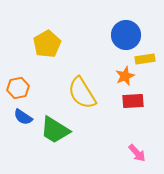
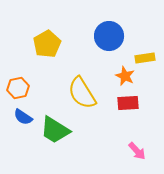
blue circle: moved 17 px left, 1 px down
yellow rectangle: moved 1 px up
orange star: rotated 24 degrees counterclockwise
red rectangle: moved 5 px left, 2 px down
pink arrow: moved 2 px up
